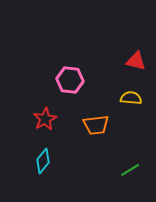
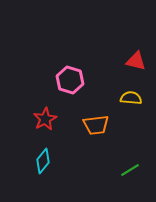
pink hexagon: rotated 12 degrees clockwise
